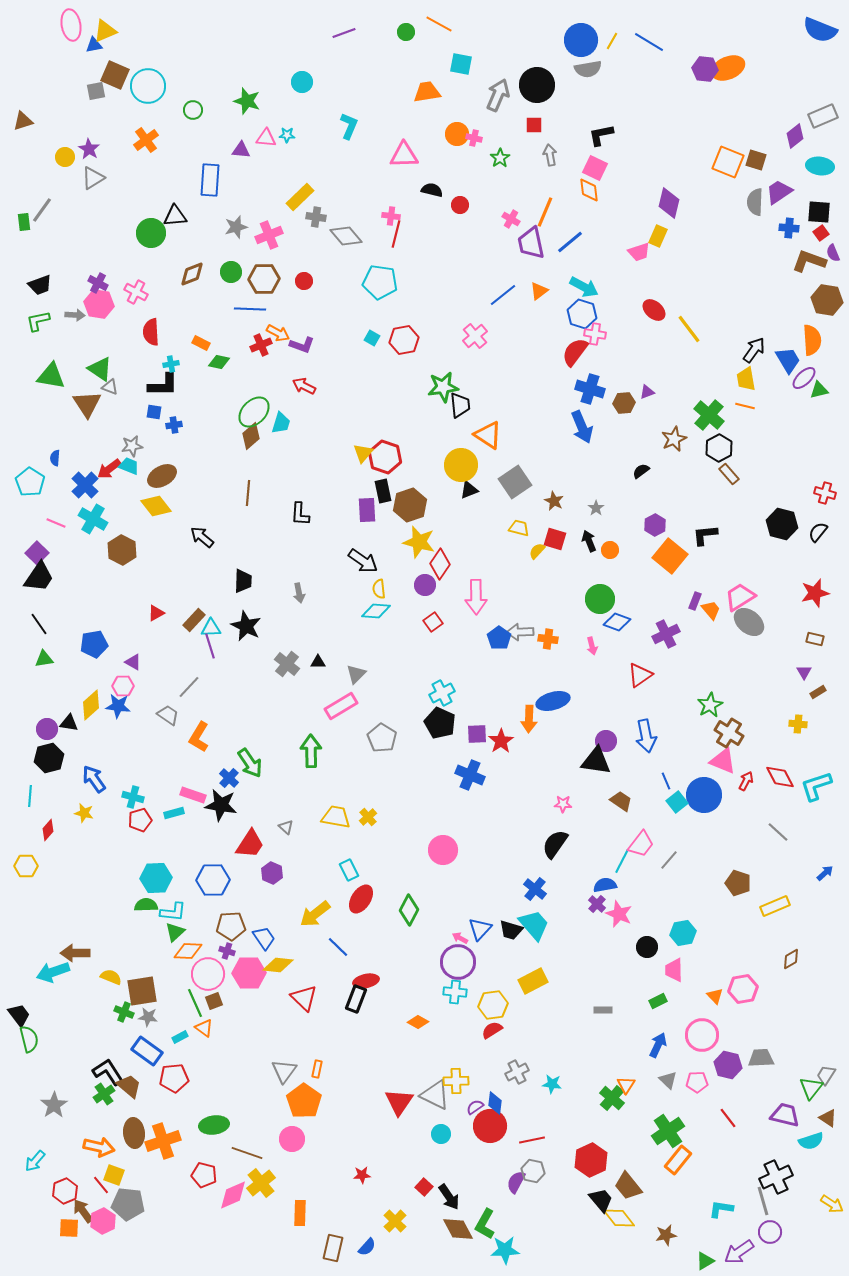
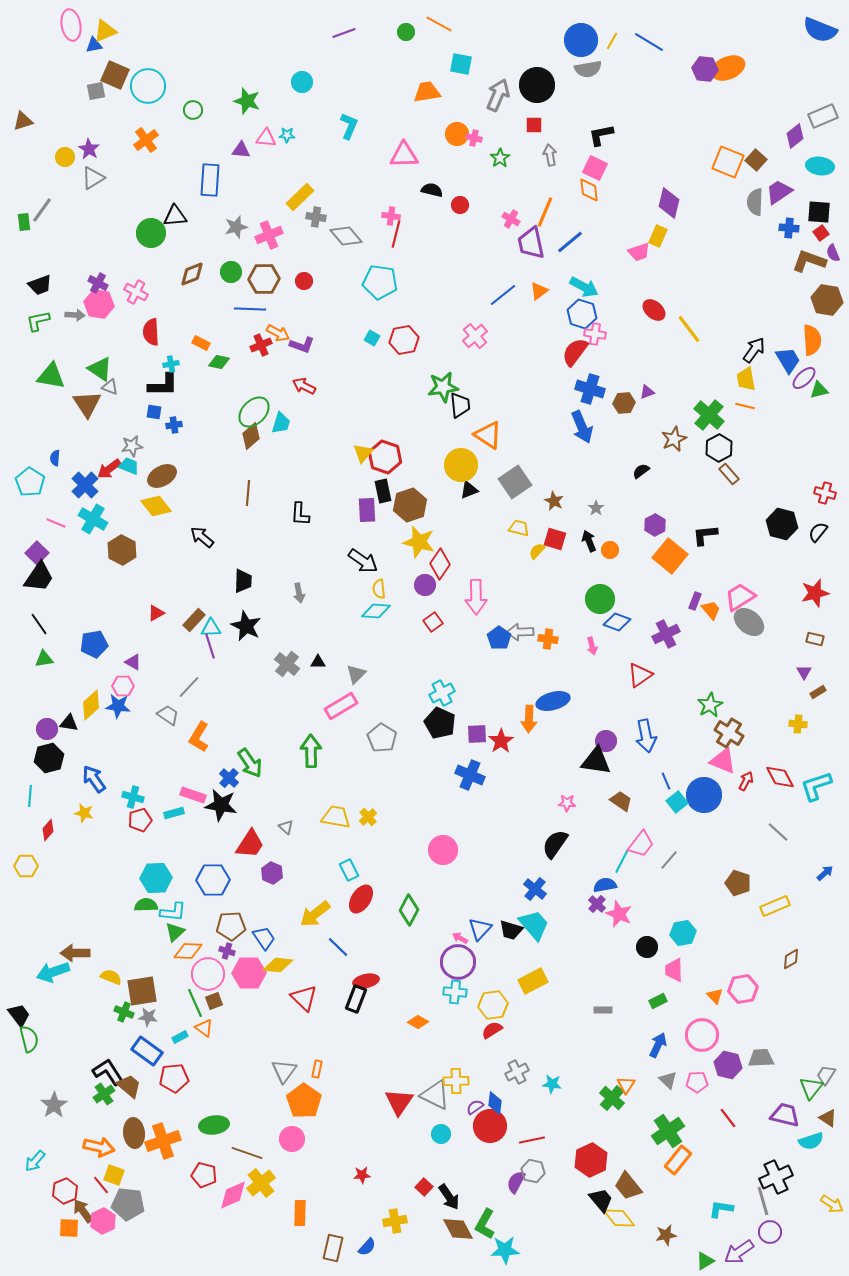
brown square at (756, 160): rotated 25 degrees clockwise
pink star at (563, 804): moved 4 px right, 1 px up
yellow cross at (395, 1221): rotated 35 degrees clockwise
